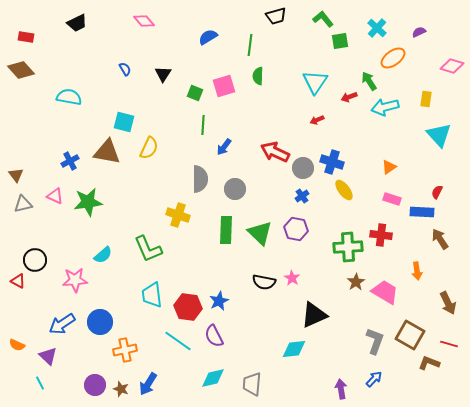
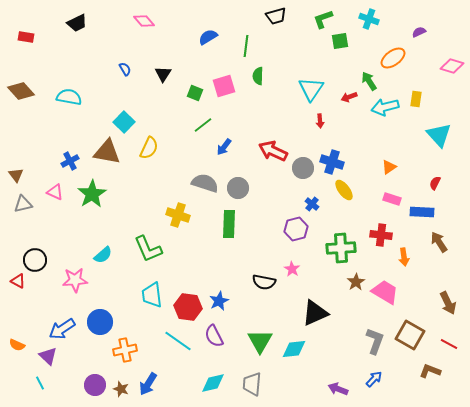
green L-shape at (323, 19): rotated 70 degrees counterclockwise
cyan cross at (377, 28): moved 8 px left, 9 px up; rotated 24 degrees counterclockwise
green line at (250, 45): moved 4 px left, 1 px down
brown diamond at (21, 70): moved 21 px down
cyan triangle at (315, 82): moved 4 px left, 7 px down
yellow rectangle at (426, 99): moved 10 px left
red arrow at (317, 120): moved 3 px right, 1 px down; rotated 72 degrees counterclockwise
cyan square at (124, 122): rotated 30 degrees clockwise
green line at (203, 125): rotated 48 degrees clockwise
red arrow at (275, 152): moved 2 px left, 1 px up
gray semicircle at (200, 179): moved 5 px right, 4 px down; rotated 72 degrees counterclockwise
gray circle at (235, 189): moved 3 px right, 1 px up
red semicircle at (437, 192): moved 2 px left, 9 px up
pink triangle at (55, 196): moved 4 px up
blue cross at (302, 196): moved 10 px right, 8 px down; rotated 16 degrees counterclockwise
green star at (88, 202): moved 4 px right, 8 px up; rotated 24 degrees counterclockwise
purple hexagon at (296, 229): rotated 25 degrees counterclockwise
green rectangle at (226, 230): moved 3 px right, 6 px up
green triangle at (260, 233): moved 108 px down; rotated 16 degrees clockwise
brown arrow at (440, 239): moved 1 px left, 3 px down
green cross at (348, 247): moved 7 px left, 1 px down
orange arrow at (417, 271): moved 13 px left, 14 px up
pink star at (292, 278): moved 9 px up
black triangle at (314, 315): moved 1 px right, 2 px up
blue arrow at (62, 324): moved 5 px down
red line at (449, 344): rotated 12 degrees clockwise
brown L-shape at (429, 363): moved 1 px right, 8 px down
cyan diamond at (213, 378): moved 5 px down
purple arrow at (341, 389): moved 3 px left; rotated 60 degrees counterclockwise
